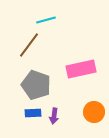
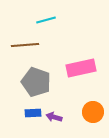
brown line: moved 4 px left; rotated 48 degrees clockwise
pink rectangle: moved 1 px up
gray pentagon: moved 3 px up
orange circle: moved 1 px left
purple arrow: moved 1 px down; rotated 98 degrees clockwise
